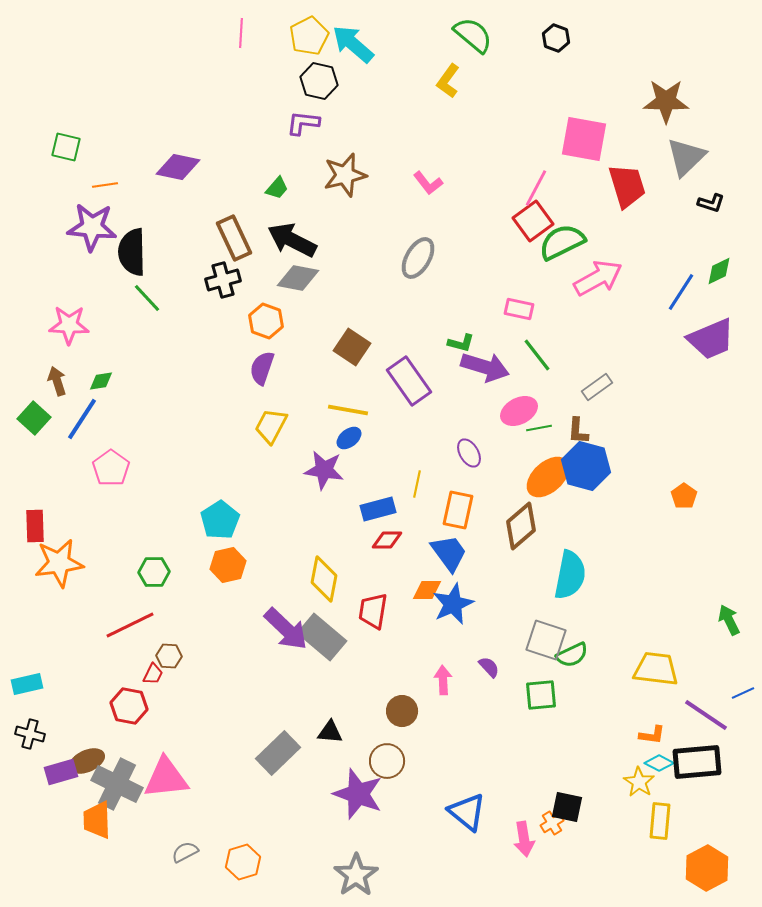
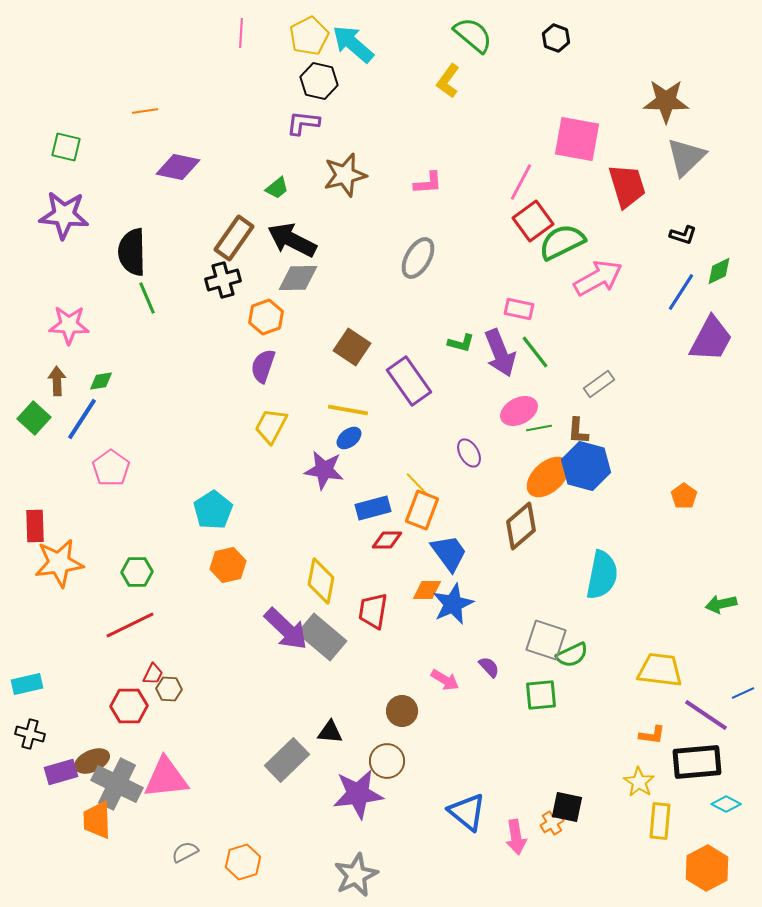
pink square at (584, 139): moved 7 px left
pink L-shape at (428, 183): rotated 56 degrees counterclockwise
orange line at (105, 185): moved 40 px right, 74 px up
green trapezoid at (277, 188): rotated 10 degrees clockwise
pink line at (536, 188): moved 15 px left, 6 px up
black L-shape at (711, 203): moved 28 px left, 32 px down
purple star at (92, 227): moved 28 px left, 12 px up
brown rectangle at (234, 238): rotated 60 degrees clockwise
gray diamond at (298, 278): rotated 12 degrees counterclockwise
green line at (147, 298): rotated 20 degrees clockwise
orange hexagon at (266, 321): moved 4 px up; rotated 20 degrees clockwise
purple trapezoid at (711, 339): rotated 39 degrees counterclockwise
green line at (537, 355): moved 2 px left, 3 px up
purple arrow at (485, 367): moved 15 px right, 14 px up; rotated 51 degrees clockwise
purple semicircle at (262, 368): moved 1 px right, 2 px up
brown arrow at (57, 381): rotated 16 degrees clockwise
gray rectangle at (597, 387): moved 2 px right, 3 px up
yellow line at (417, 484): rotated 56 degrees counterclockwise
blue rectangle at (378, 509): moved 5 px left, 1 px up
orange rectangle at (458, 510): moved 36 px left; rotated 9 degrees clockwise
cyan pentagon at (220, 520): moved 7 px left, 10 px up
green hexagon at (154, 572): moved 17 px left
cyan semicircle at (570, 575): moved 32 px right
yellow diamond at (324, 579): moved 3 px left, 2 px down
green arrow at (729, 620): moved 8 px left, 16 px up; rotated 76 degrees counterclockwise
brown hexagon at (169, 656): moved 33 px down
yellow trapezoid at (656, 669): moved 4 px right, 1 px down
pink arrow at (443, 680): moved 2 px right; rotated 124 degrees clockwise
red hexagon at (129, 706): rotated 12 degrees counterclockwise
gray rectangle at (278, 753): moved 9 px right, 7 px down
brown ellipse at (87, 761): moved 5 px right
cyan diamond at (659, 763): moved 67 px right, 41 px down
purple star at (358, 794): rotated 27 degrees counterclockwise
pink arrow at (524, 839): moved 8 px left, 2 px up
gray star at (356, 875): rotated 9 degrees clockwise
